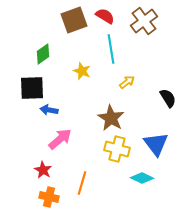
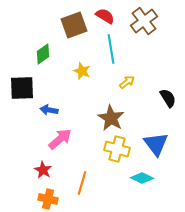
brown square: moved 5 px down
black square: moved 10 px left
orange cross: moved 1 px left, 2 px down
